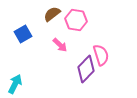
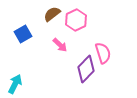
pink hexagon: rotated 25 degrees clockwise
pink semicircle: moved 2 px right, 2 px up
